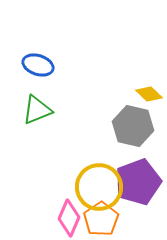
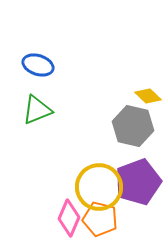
yellow diamond: moved 1 px left, 2 px down
orange pentagon: moved 1 px left; rotated 24 degrees counterclockwise
